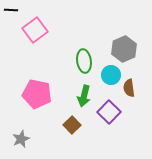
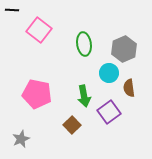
black line: moved 1 px right
pink square: moved 4 px right; rotated 15 degrees counterclockwise
green ellipse: moved 17 px up
cyan circle: moved 2 px left, 2 px up
green arrow: rotated 25 degrees counterclockwise
purple square: rotated 10 degrees clockwise
